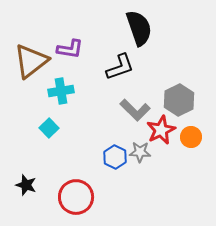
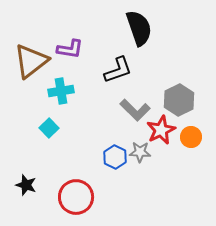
black L-shape: moved 2 px left, 3 px down
